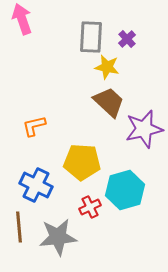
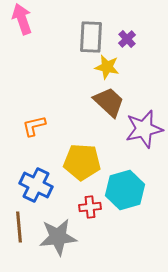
red cross: rotated 20 degrees clockwise
